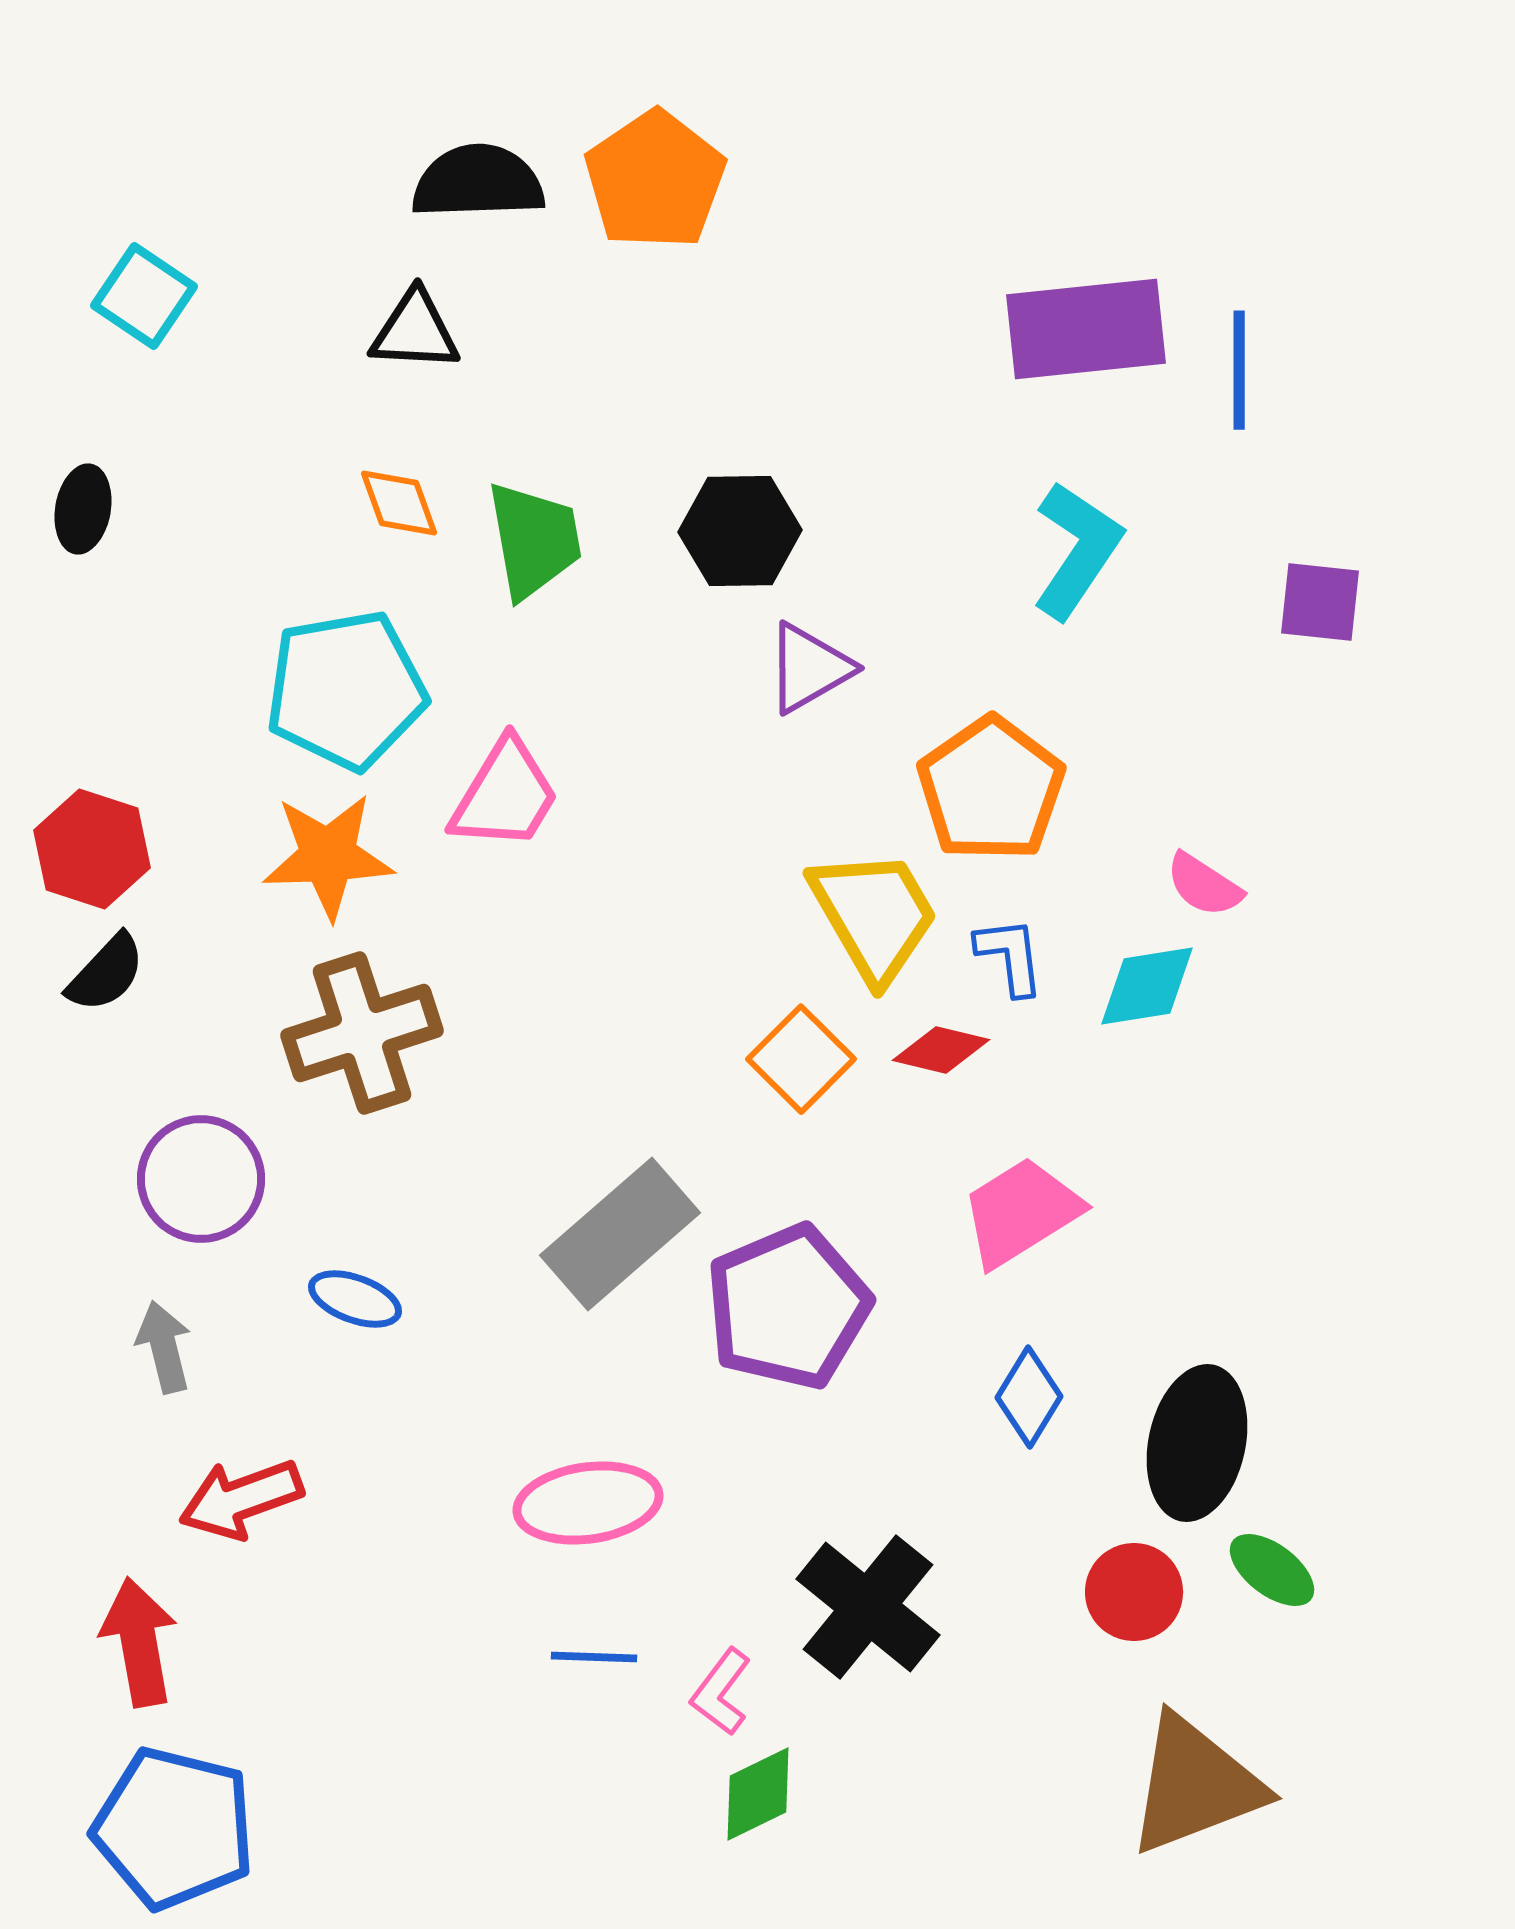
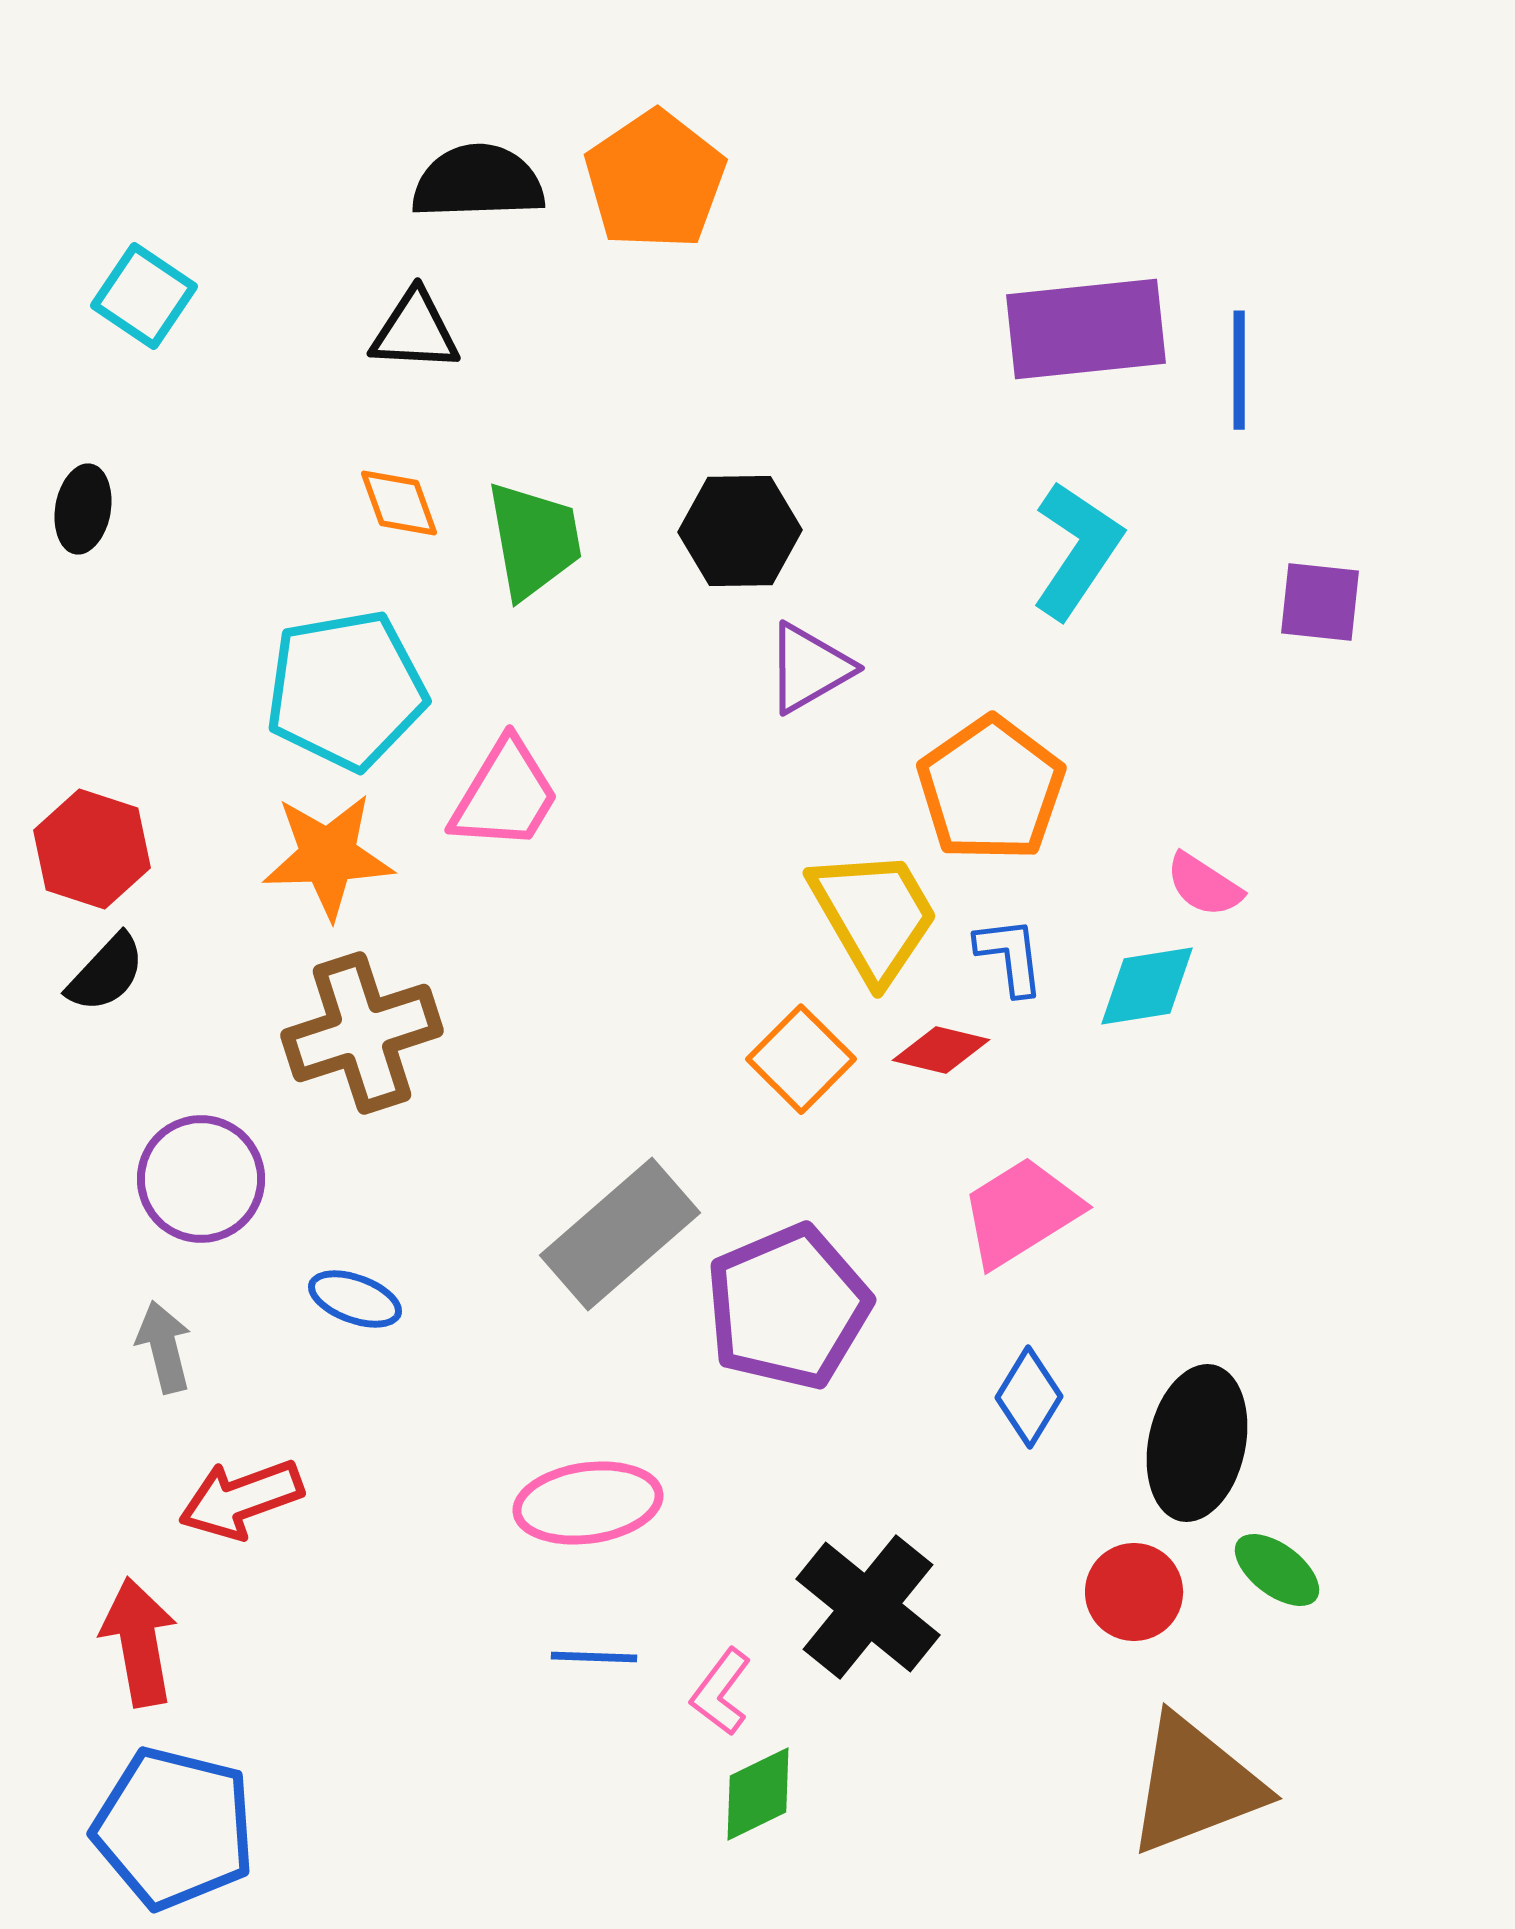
green ellipse at (1272, 1570): moved 5 px right
